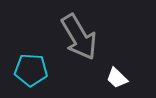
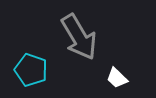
cyan pentagon: rotated 16 degrees clockwise
